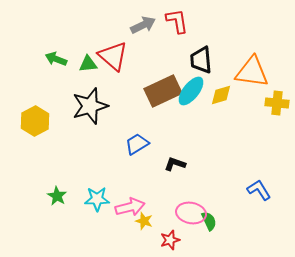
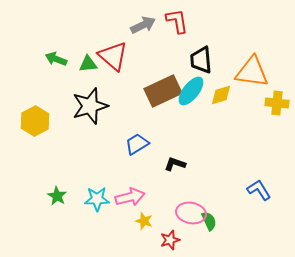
pink arrow: moved 10 px up
